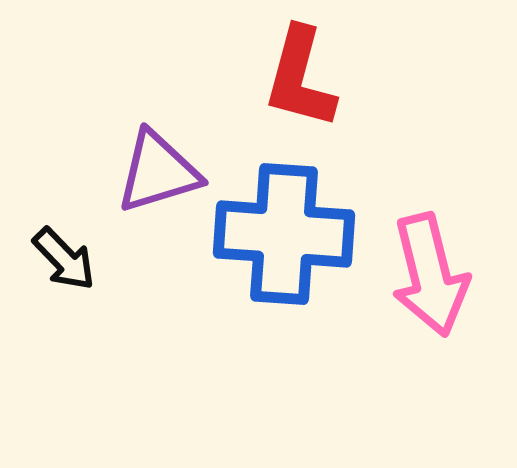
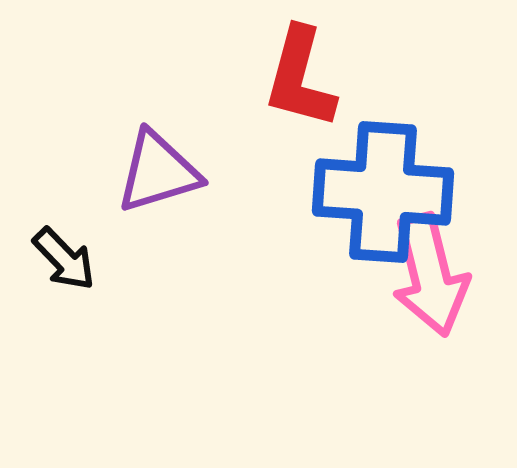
blue cross: moved 99 px right, 42 px up
